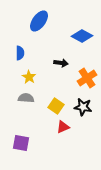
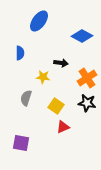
yellow star: moved 14 px right; rotated 24 degrees counterclockwise
gray semicircle: rotated 77 degrees counterclockwise
black star: moved 4 px right, 4 px up
